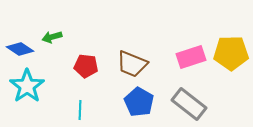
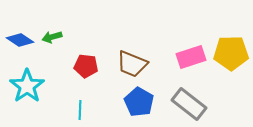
blue diamond: moved 9 px up
